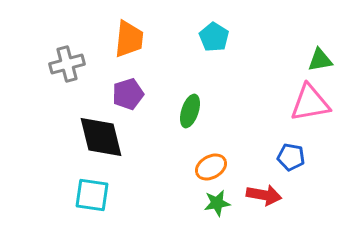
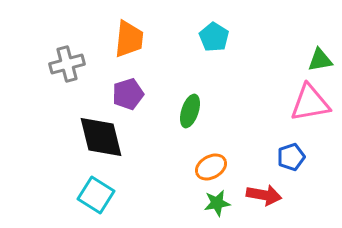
blue pentagon: rotated 28 degrees counterclockwise
cyan square: moved 4 px right; rotated 24 degrees clockwise
